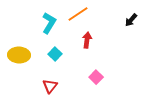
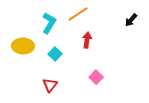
yellow ellipse: moved 4 px right, 9 px up
red triangle: moved 1 px up
